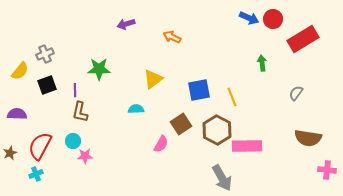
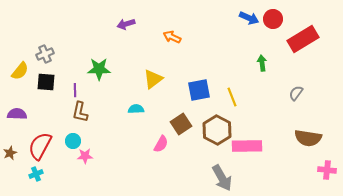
black square: moved 1 px left, 3 px up; rotated 24 degrees clockwise
